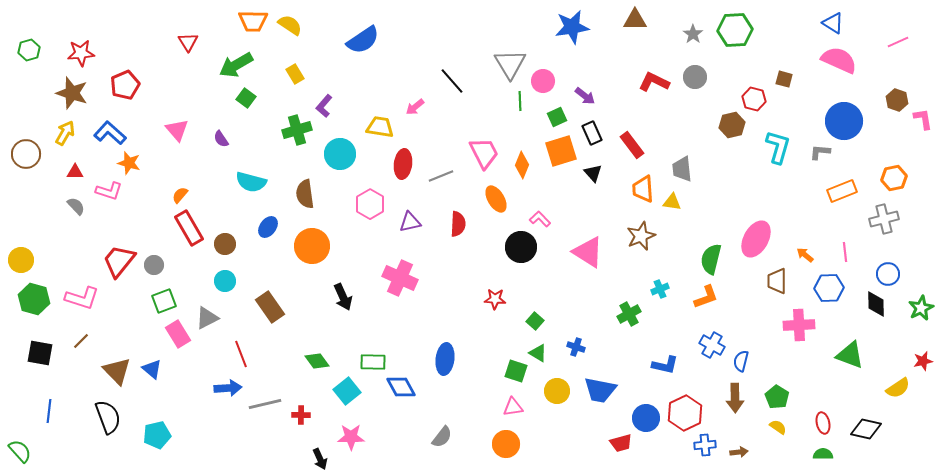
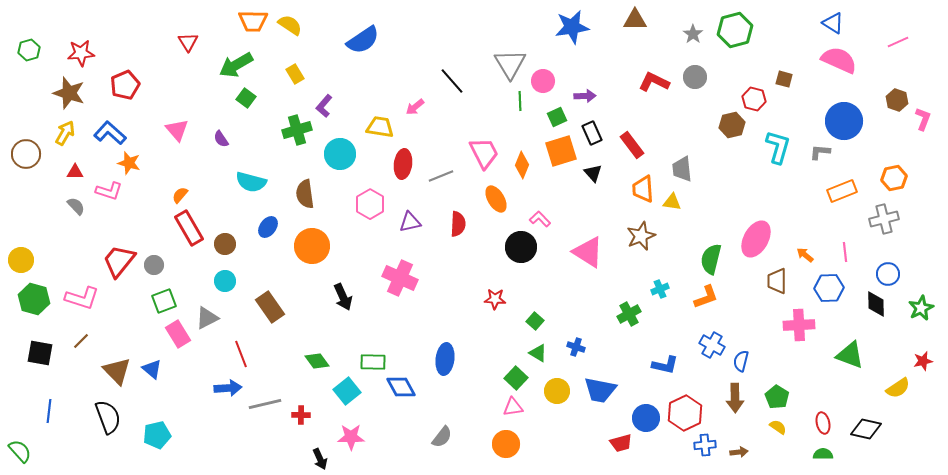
green hexagon at (735, 30): rotated 12 degrees counterclockwise
brown star at (72, 93): moved 3 px left
purple arrow at (585, 96): rotated 40 degrees counterclockwise
pink L-shape at (923, 119): rotated 30 degrees clockwise
green square at (516, 371): moved 7 px down; rotated 25 degrees clockwise
